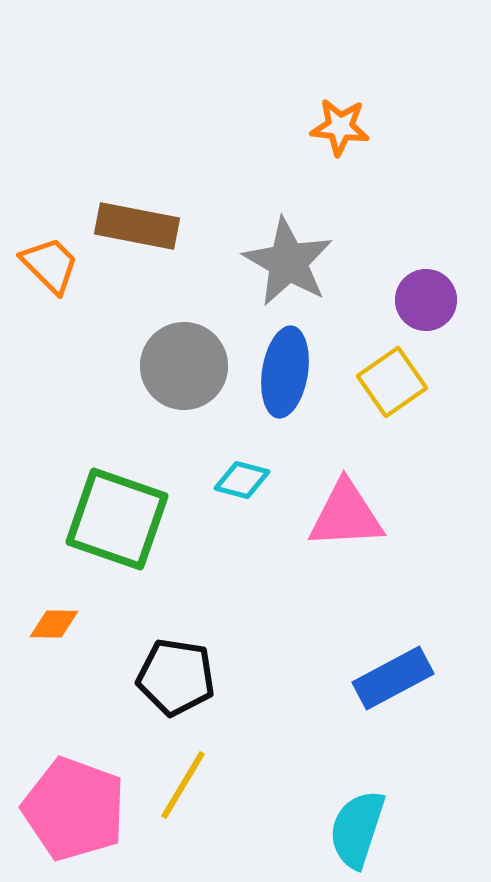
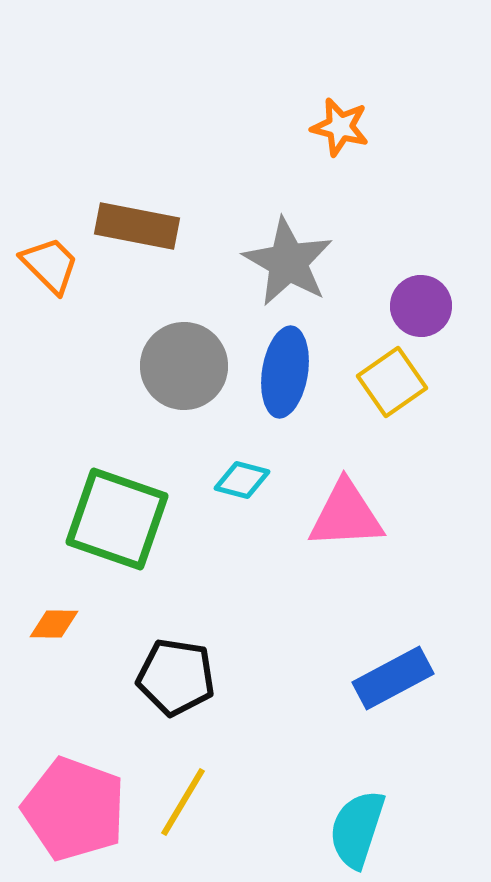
orange star: rotated 8 degrees clockwise
purple circle: moved 5 px left, 6 px down
yellow line: moved 17 px down
